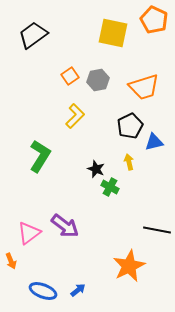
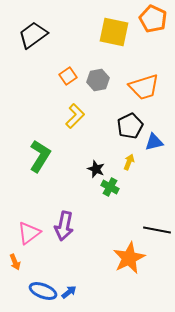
orange pentagon: moved 1 px left, 1 px up
yellow square: moved 1 px right, 1 px up
orange square: moved 2 px left
yellow arrow: rotated 35 degrees clockwise
purple arrow: moved 1 px left; rotated 64 degrees clockwise
orange arrow: moved 4 px right, 1 px down
orange star: moved 8 px up
blue arrow: moved 9 px left, 2 px down
